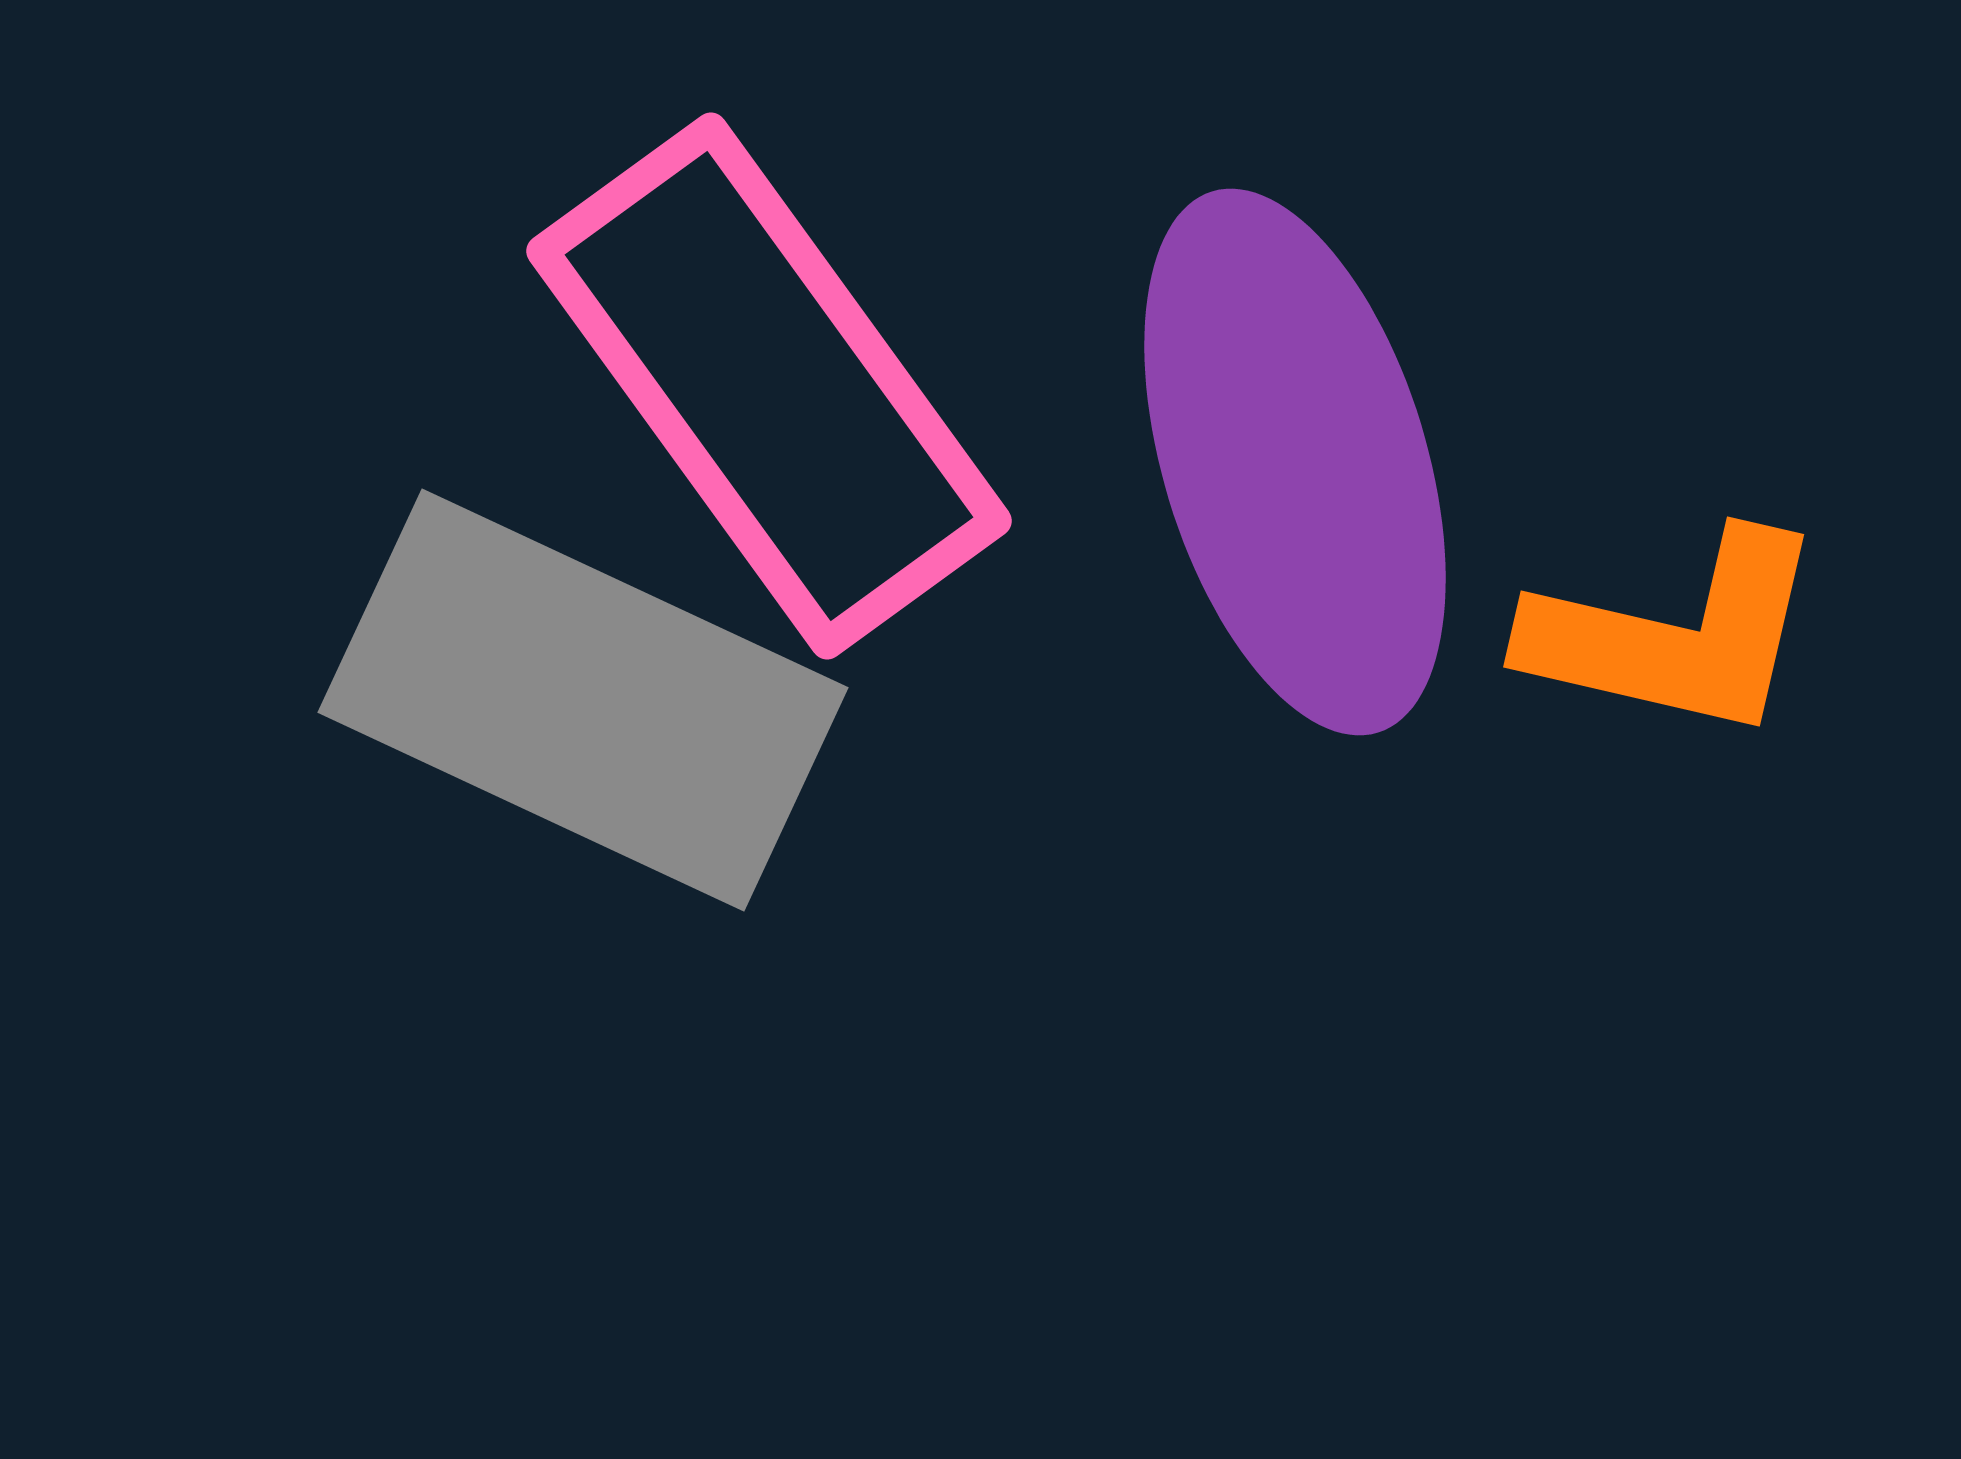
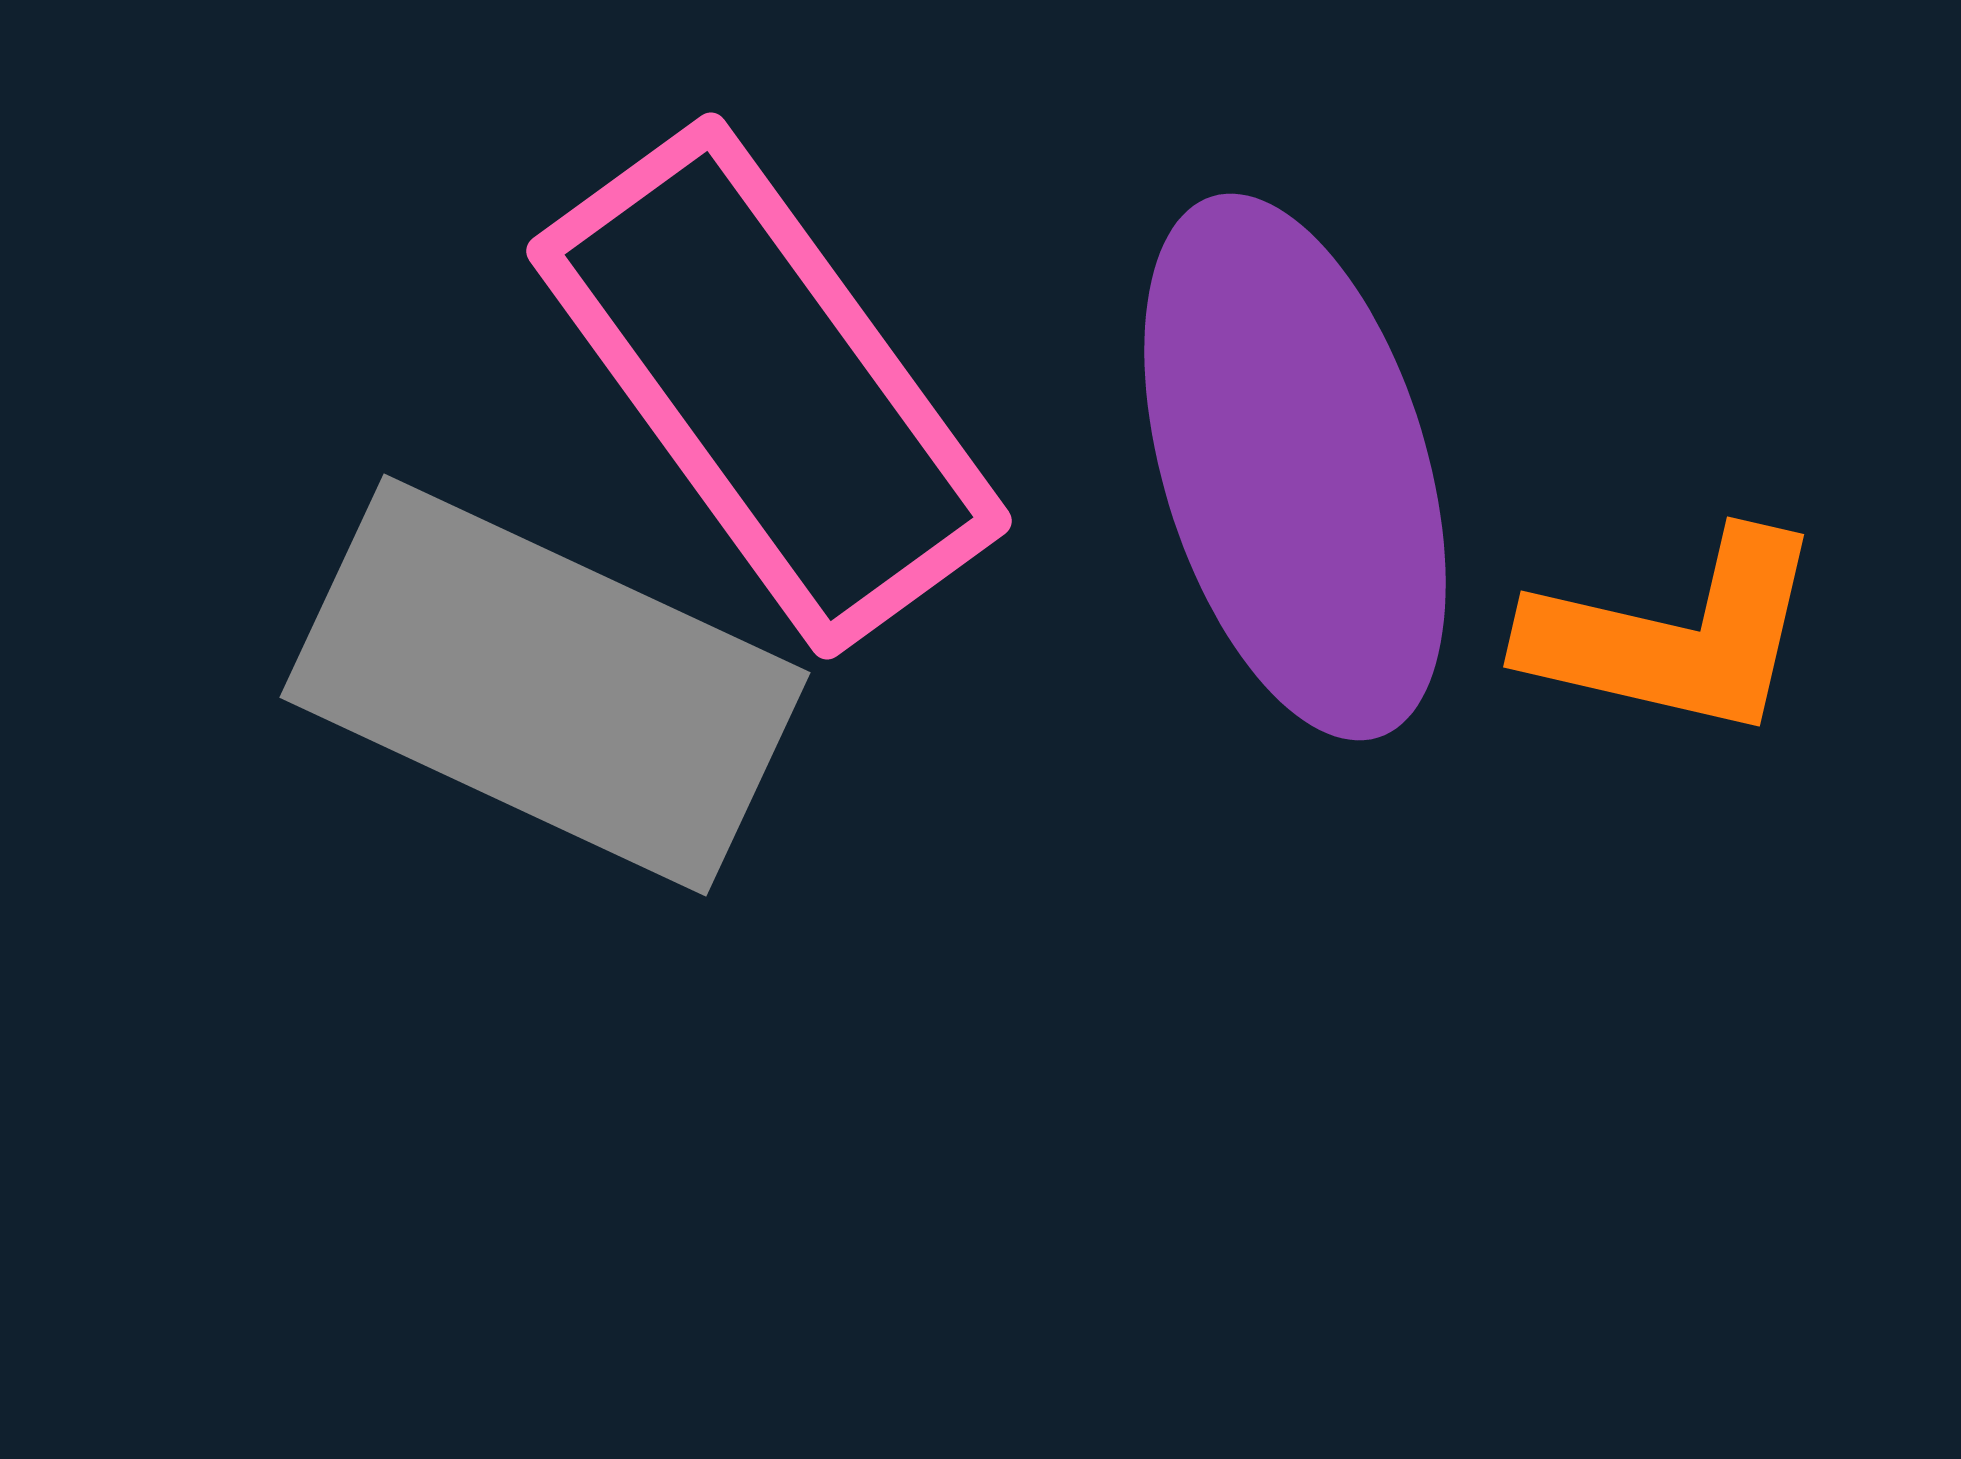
purple ellipse: moved 5 px down
gray rectangle: moved 38 px left, 15 px up
